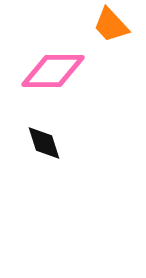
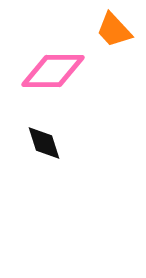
orange trapezoid: moved 3 px right, 5 px down
